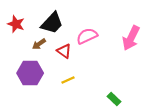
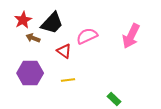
red star: moved 7 px right, 4 px up; rotated 24 degrees clockwise
pink arrow: moved 2 px up
brown arrow: moved 6 px left, 6 px up; rotated 56 degrees clockwise
yellow line: rotated 16 degrees clockwise
